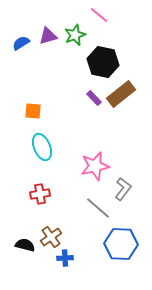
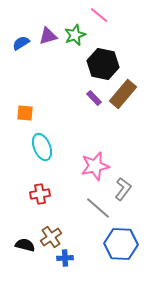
black hexagon: moved 2 px down
brown rectangle: moved 2 px right; rotated 12 degrees counterclockwise
orange square: moved 8 px left, 2 px down
